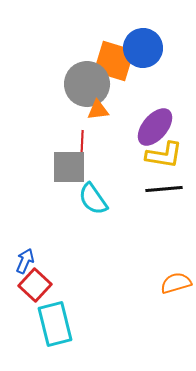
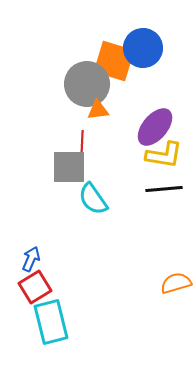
blue arrow: moved 6 px right, 2 px up
red square: moved 2 px down; rotated 16 degrees clockwise
cyan rectangle: moved 4 px left, 2 px up
